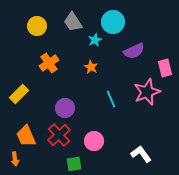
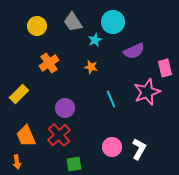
orange star: rotated 16 degrees counterclockwise
pink circle: moved 18 px right, 6 px down
white L-shape: moved 2 px left, 5 px up; rotated 65 degrees clockwise
orange arrow: moved 2 px right, 3 px down
